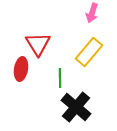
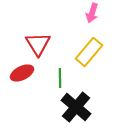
red ellipse: moved 1 px right, 4 px down; rotated 55 degrees clockwise
